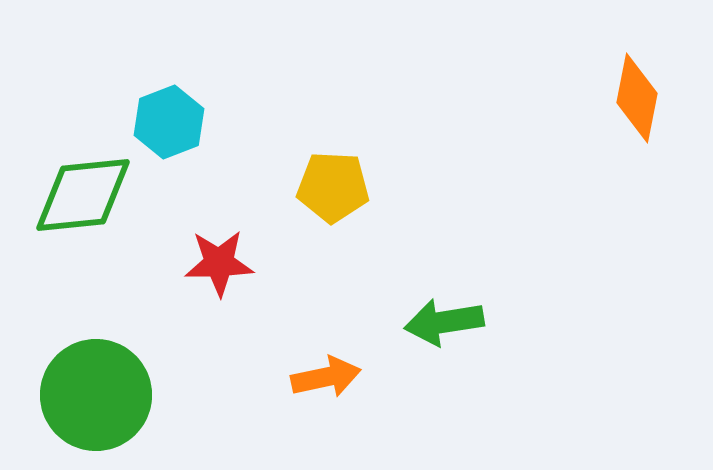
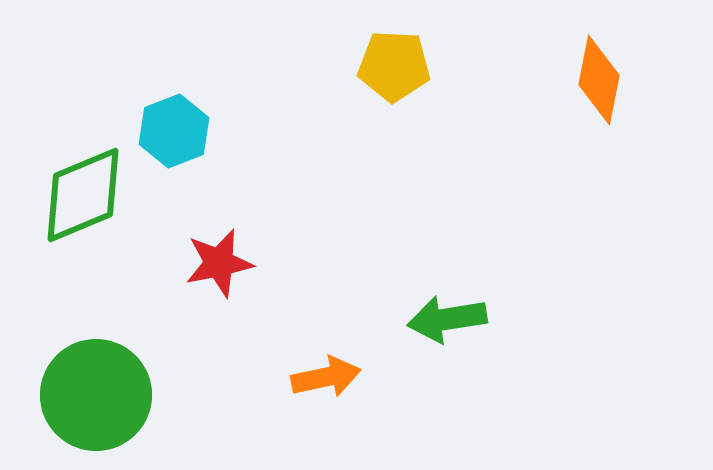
orange diamond: moved 38 px left, 18 px up
cyan hexagon: moved 5 px right, 9 px down
yellow pentagon: moved 61 px right, 121 px up
green diamond: rotated 17 degrees counterclockwise
red star: rotated 10 degrees counterclockwise
green arrow: moved 3 px right, 3 px up
